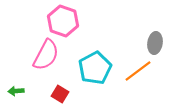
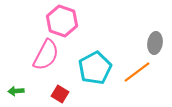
pink hexagon: moved 1 px left
orange line: moved 1 px left, 1 px down
